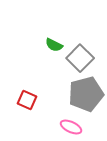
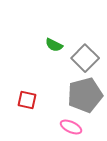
gray square: moved 5 px right
gray pentagon: moved 1 px left, 1 px down
red square: rotated 12 degrees counterclockwise
